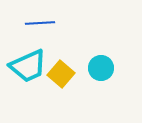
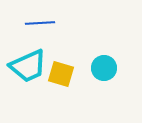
cyan circle: moved 3 px right
yellow square: rotated 24 degrees counterclockwise
